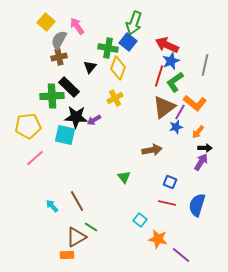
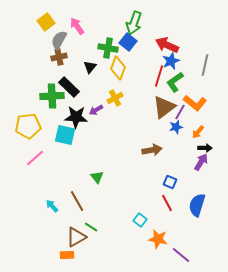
yellow square at (46, 22): rotated 12 degrees clockwise
purple arrow at (94, 120): moved 2 px right, 10 px up
green triangle at (124, 177): moved 27 px left
red line at (167, 203): rotated 48 degrees clockwise
